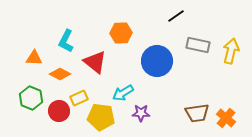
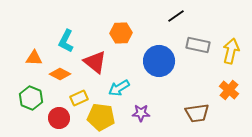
blue circle: moved 2 px right
cyan arrow: moved 4 px left, 5 px up
red circle: moved 7 px down
orange cross: moved 3 px right, 28 px up
